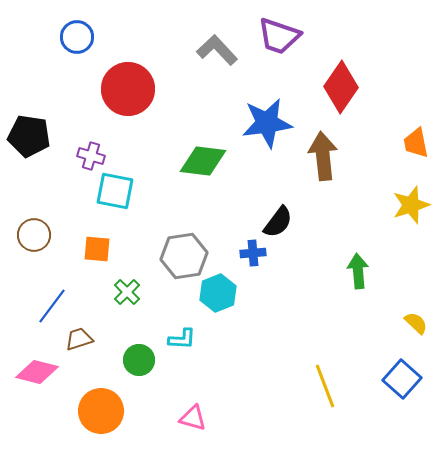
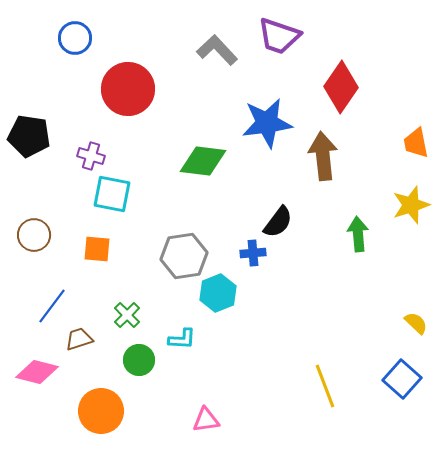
blue circle: moved 2 px left, 1 px down
cyan square: moved 3 px left, 3 px down
green arrow: moved 37 px up
green cross: moved 23 px down
pink triangle: moved 13 px right, 2 px down; rotated 24 degrees counterclockwise
